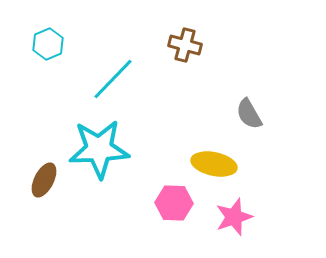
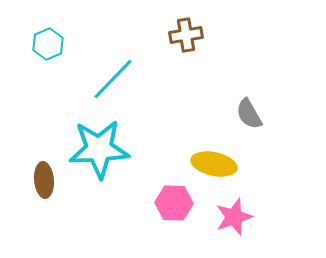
brown cross: moved 1 px right, 10 px up; rotated 24 degrees counterclockwise
brown ellipse: rotated 32 degrees counterclockwise
